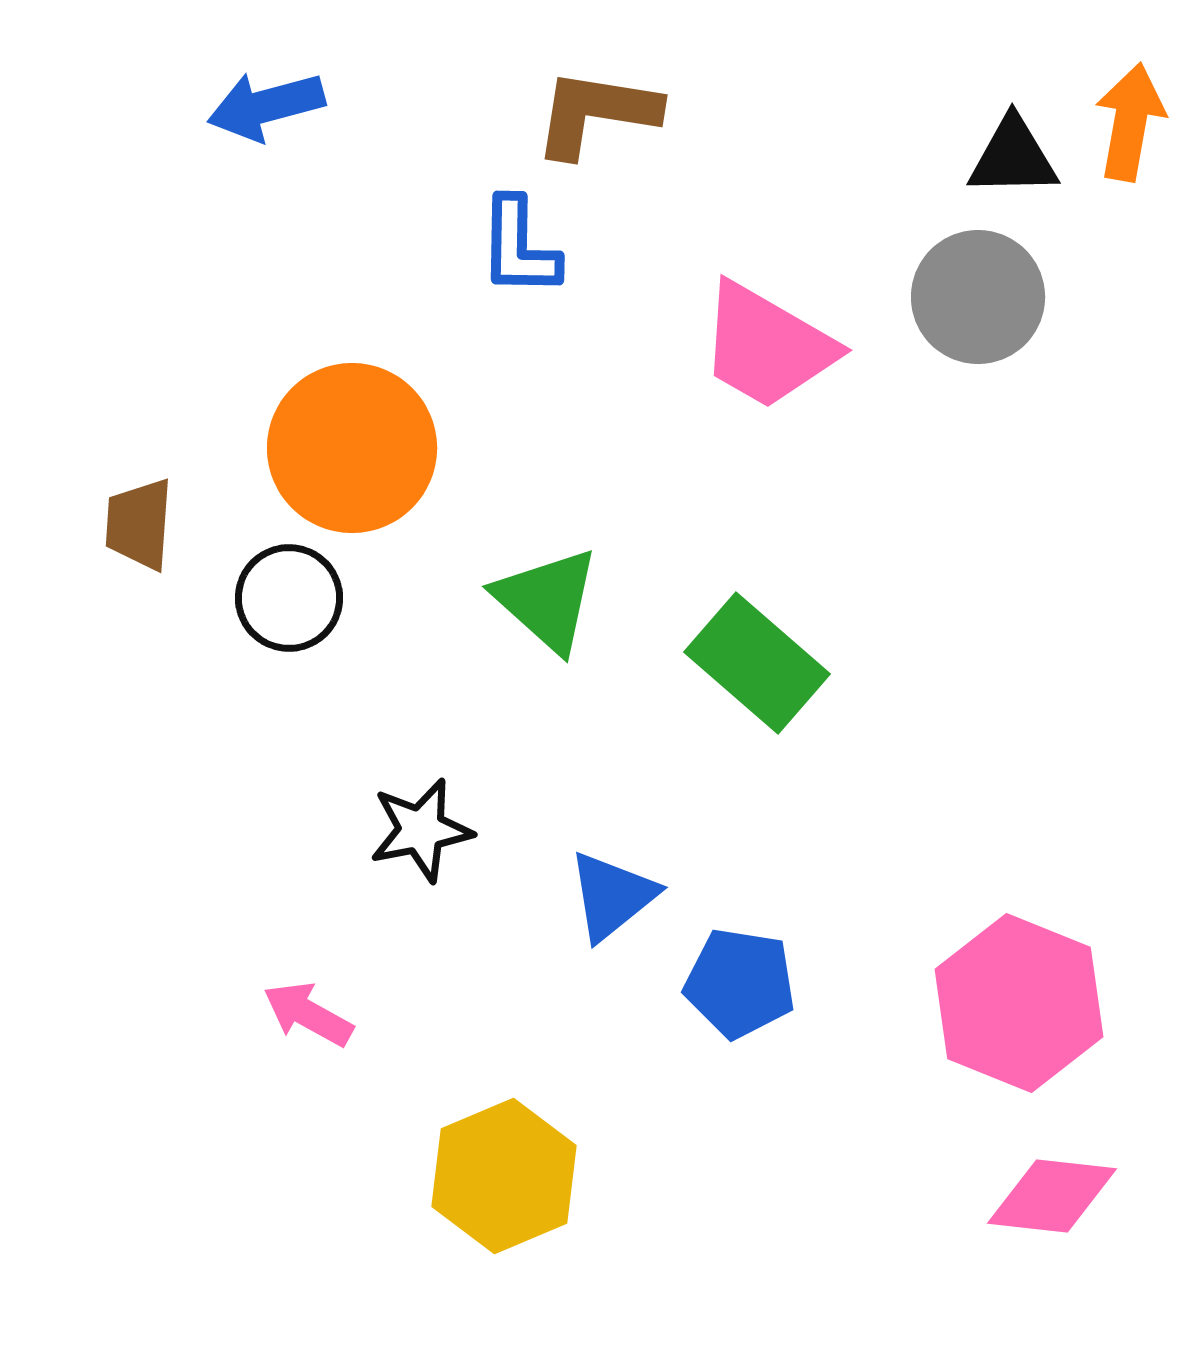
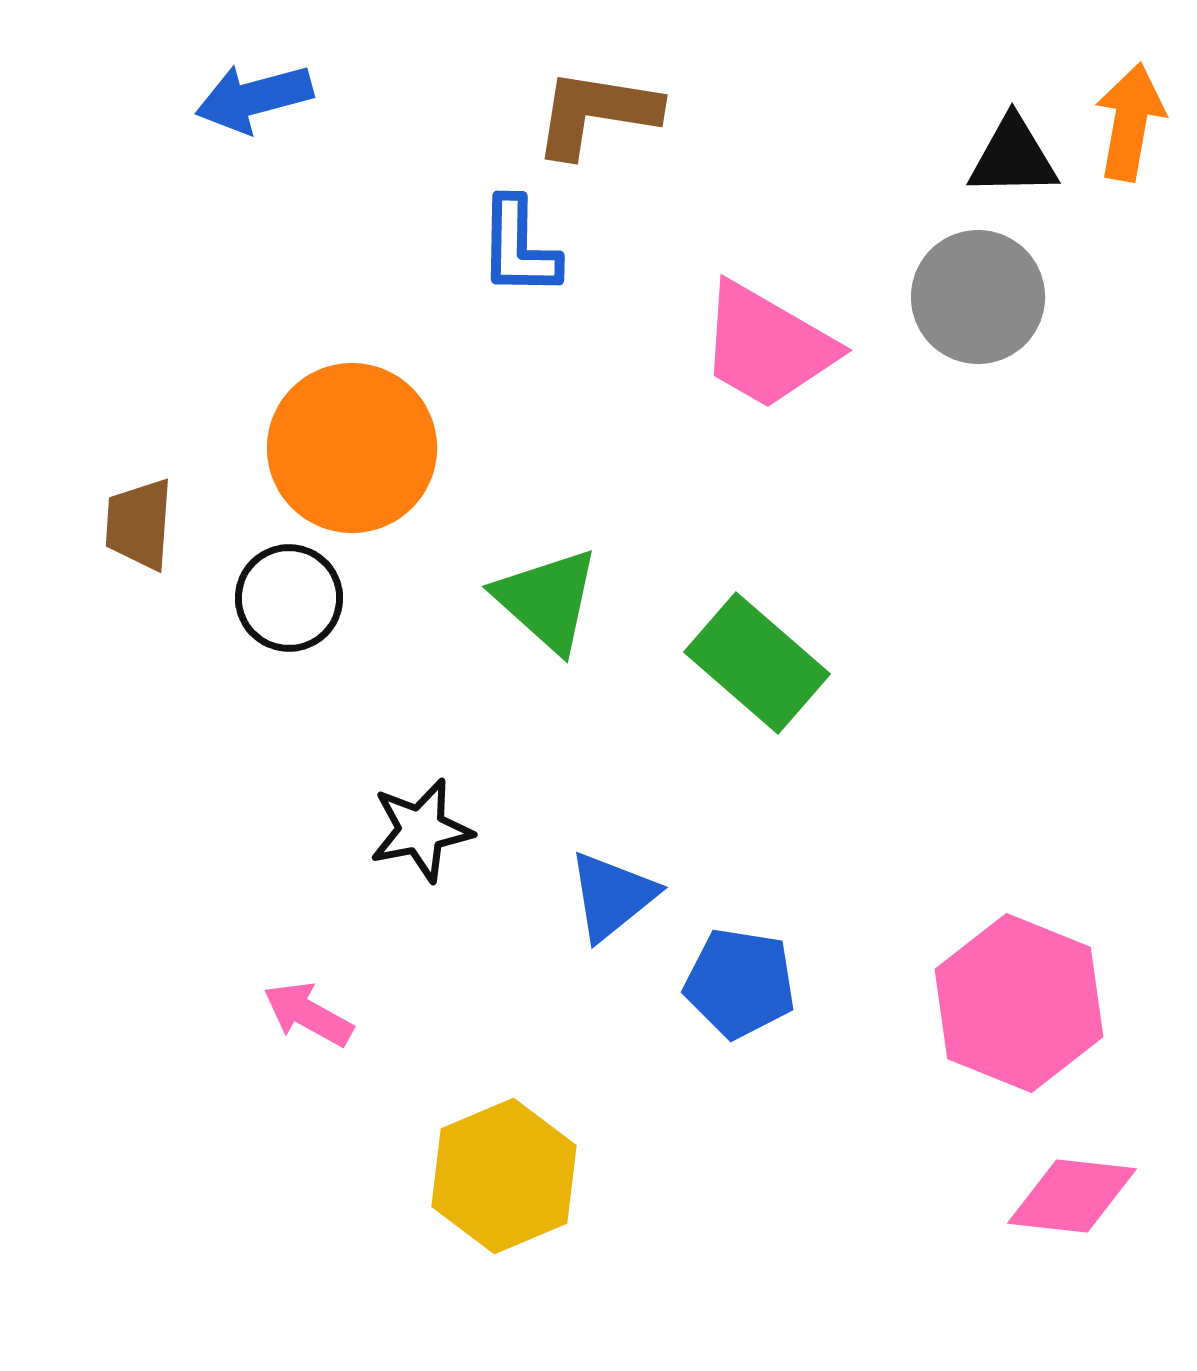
blue arrow: moved 12 px left, 8 px up
pink diamond: moved 20 px right
